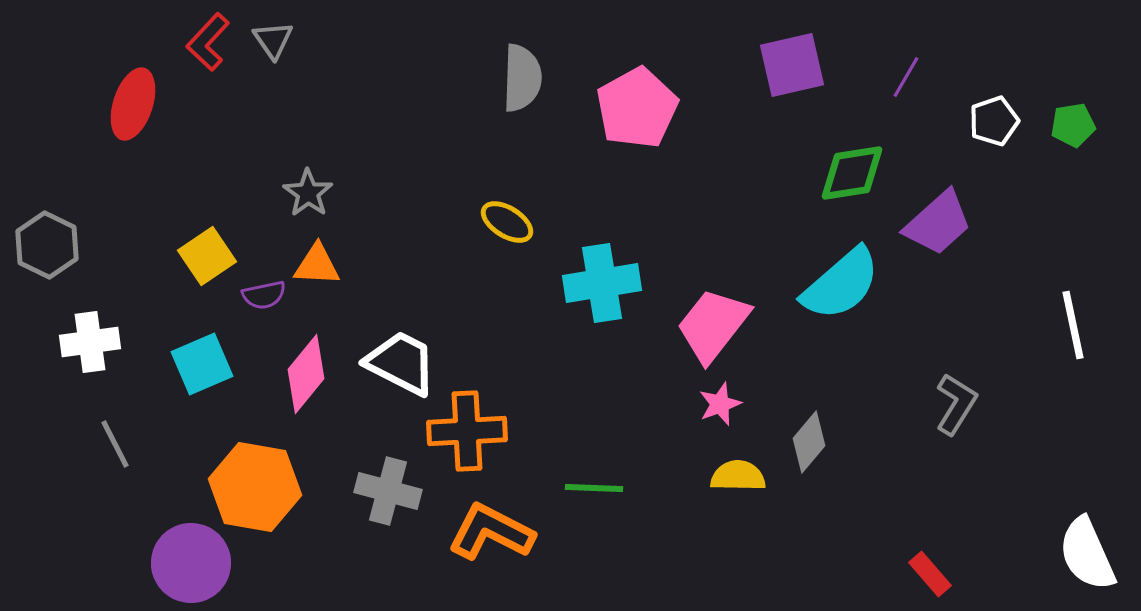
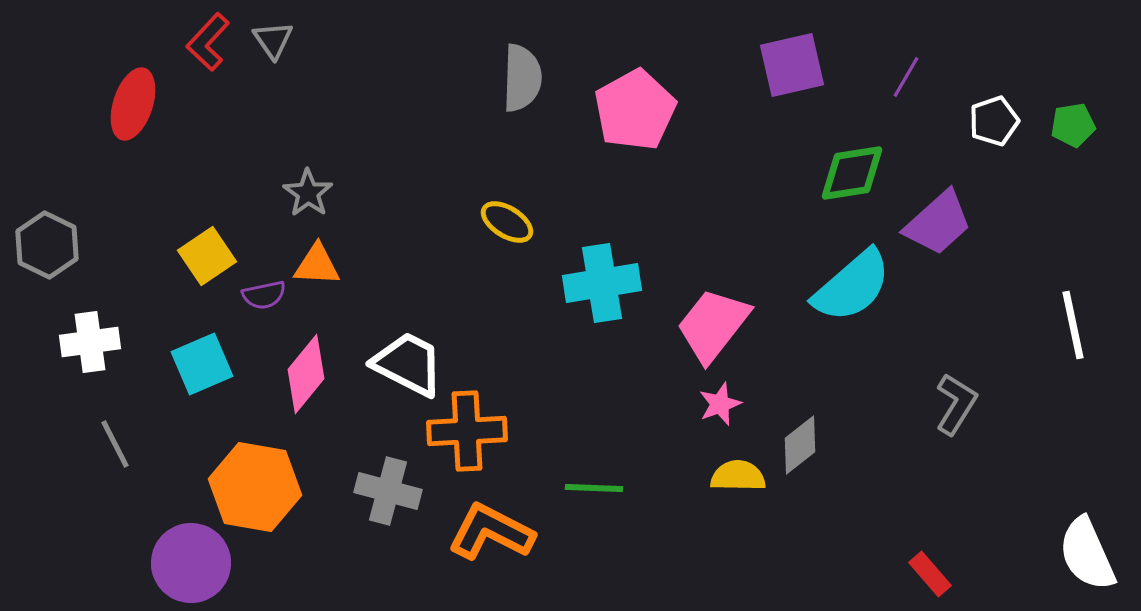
pink pentagon: moved 2 px left, 2 px down
cyan semicircle: moved 11 px right, 2 px down
white trapezoid: moved 7 px right, 1 px down
gray diamond: moved 9 px left, 3 px down; rotated 12 degrees clockwise
